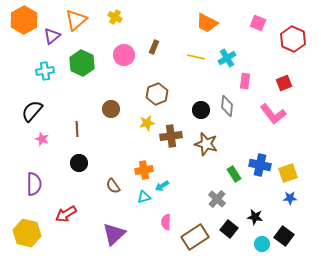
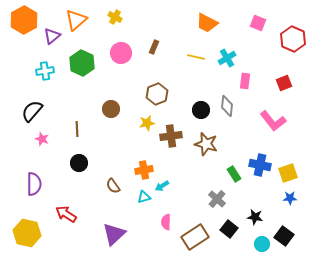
pink circle at (124, 55): moved 3 px left, 2 px up
pink L-shape at (273, 114): moved 7 px down
red arrow at (66, 214): rotated 65 degrees clockwise
